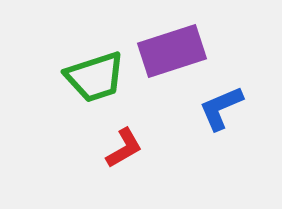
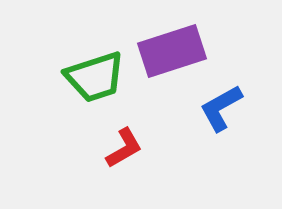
blue L-shape: rotated 6 degrees counterclockwise
